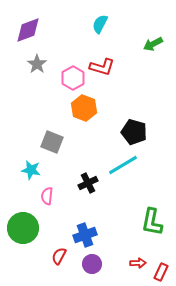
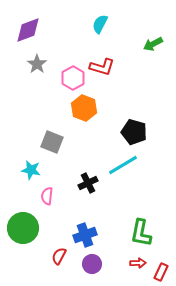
green L-shape: moved 11 px left, 11 px down
